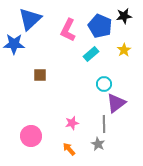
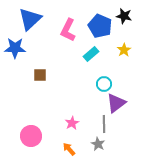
black star: rotated 21 degrees clockwise
blue star: moved 1 px right, 4 px down
pink star: rotated 16 degrees counterclockwise
